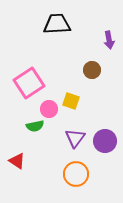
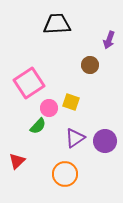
purple arrow: rotated 30 degrees clockwise
brown circle: moved 2 px left, 5 px up
yellow square: moved 1 px down
pink circle: moved 1 px up
green semicircle: moved 3 px right; rotated 36 degrees counterclockwise
purple triangle: rotated 20 degrees clockwise
red triangle: rotated 42 degrees clockwise
orange circle: moved 11 px left
